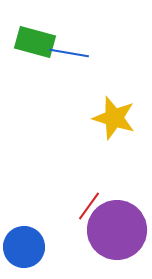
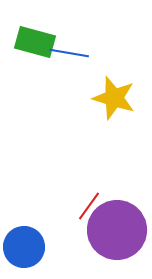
yellow star: moved 20 px up
